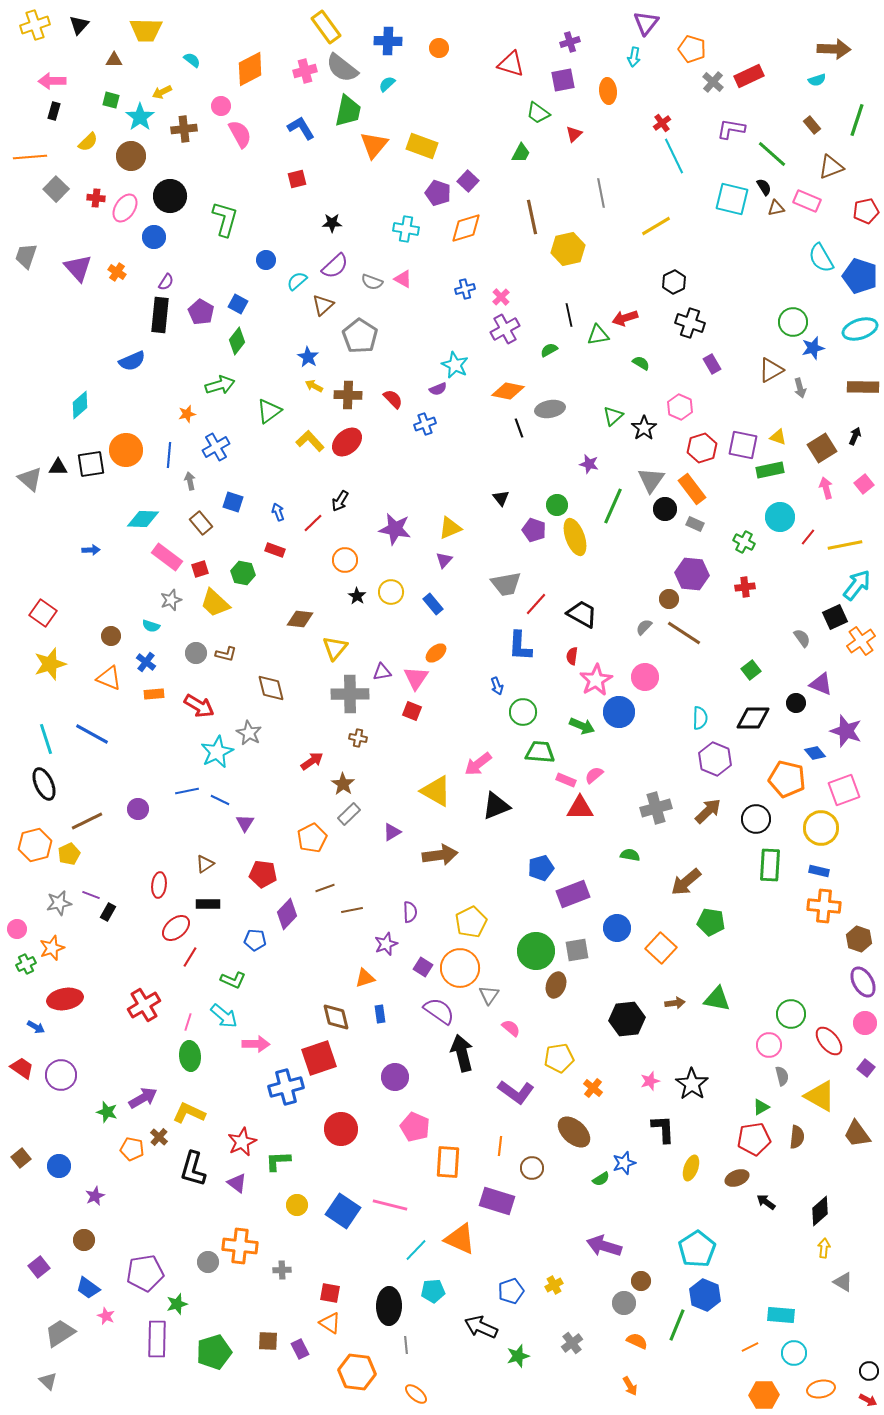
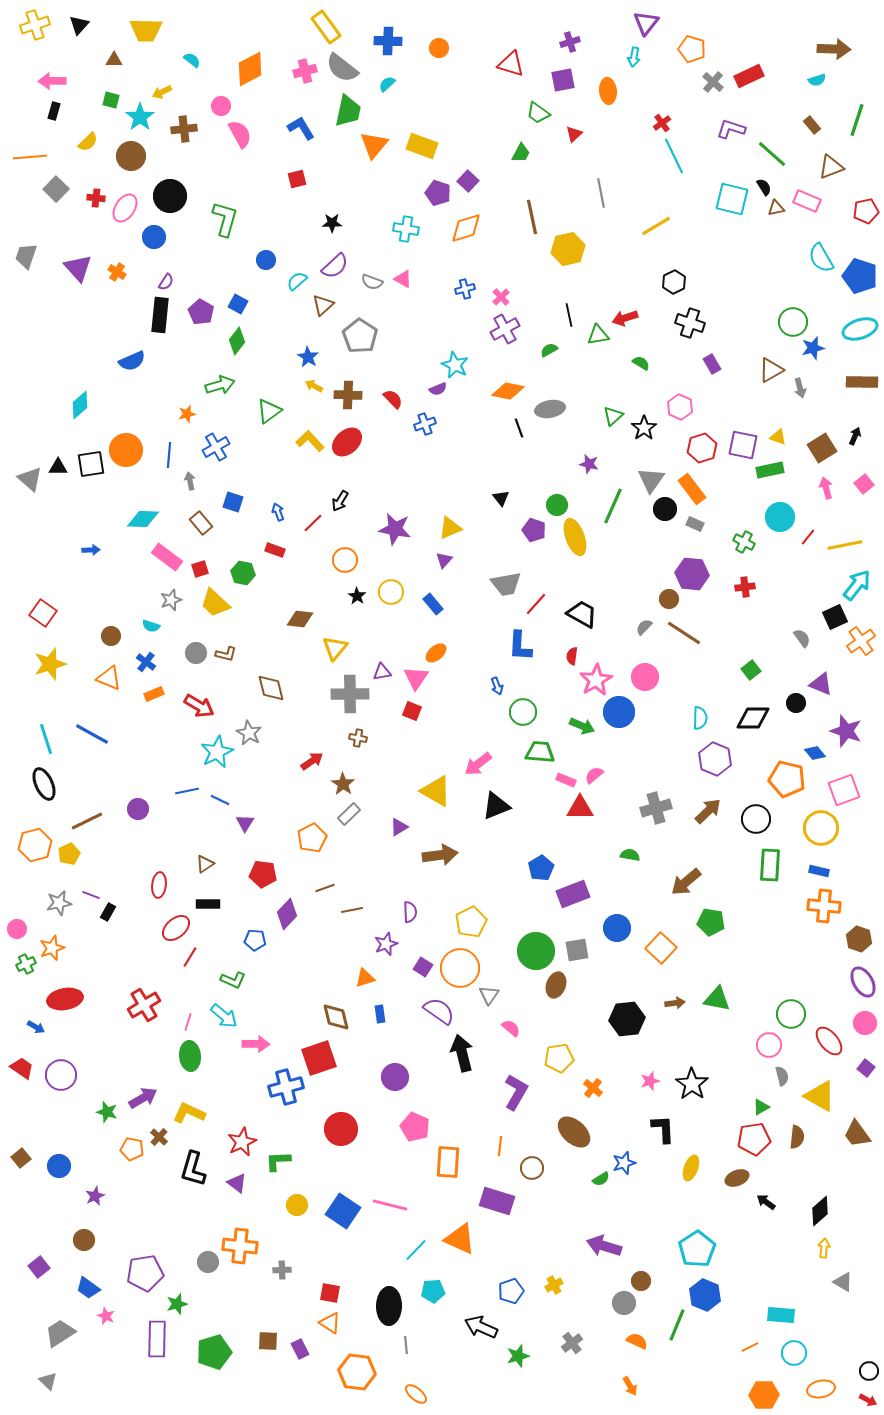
purple L-shape at (731, 129): rotated 8 degrees clockwise
brown rectangle at (863, 387): moved 1 px left, 5 px up
orange rectangle at (154, 694): rotated 18 degrees counterclockwise
purple triangle at (392, 832): moved 7 px right, 5 px up
blue pentagon at (541, 868): rotated 15 degrees counterclockwise
purple L-shape at (516, 1092): rotated 96 degrees counterclockwise
